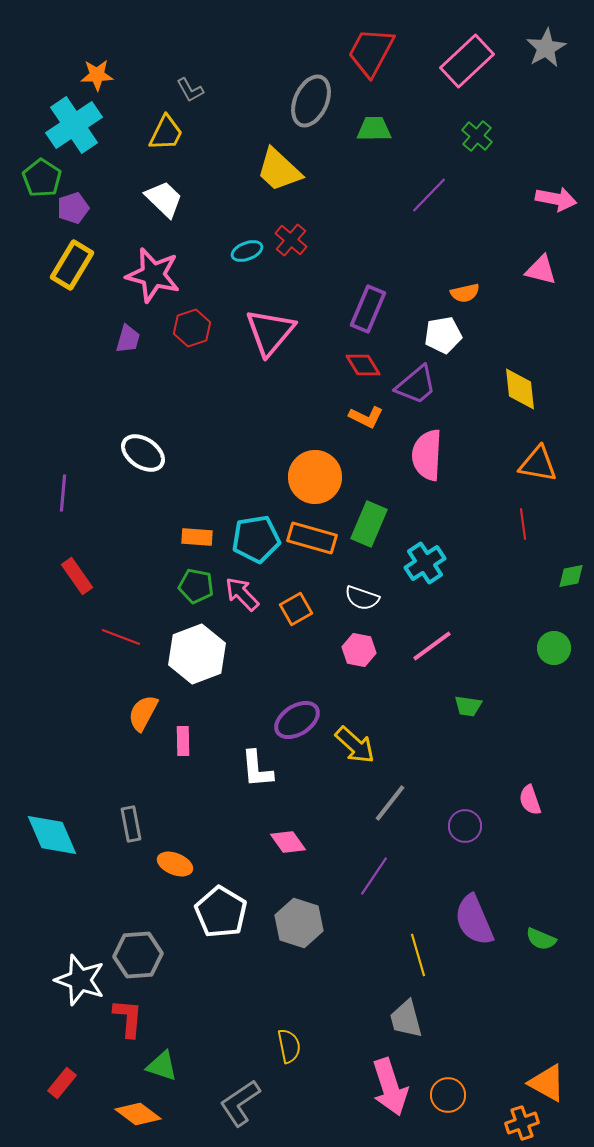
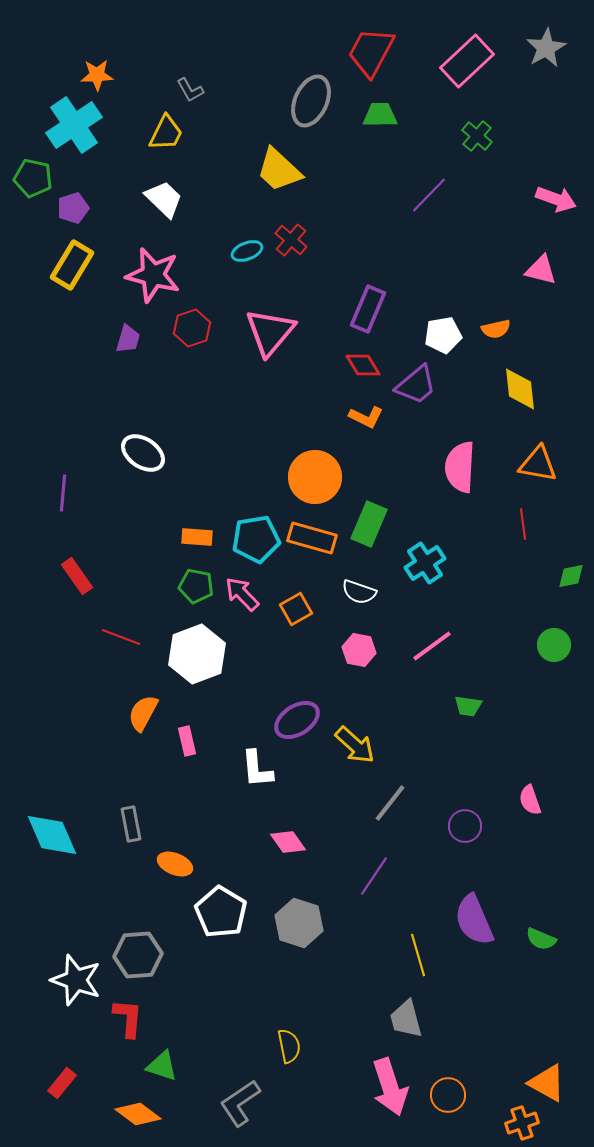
green trapezoid at (374, 129): moved 6 px right, 14 px up
green pentagon at (42, 178): moved 9 px left; rotated 21 degrees counterclockwise
pink arrow at (556, 199): rotated 9 degrees clockwise
orange semicircle at (465, 293): moved 31 px right, 36 px down
pink semicircle at (427, 455): moved 33 px right, 12 px down
white semicircle at (362, 598): moved 3 px left, 6 px up
green circle at (554, 648): moved 3 px up
pink rectangle at (183, 741): moved 4 px right; rotated 12 degrees counterclockwise
white star at (80, 980): moved 4 px left
